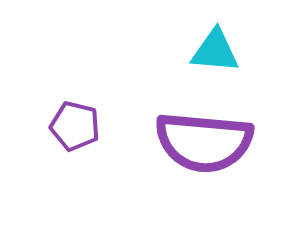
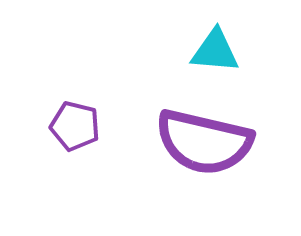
purple semicircle: rotated 8 degrees clockwise
